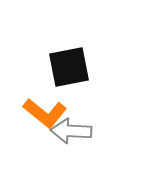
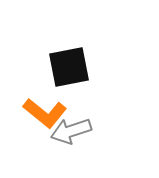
gray arrow: rotated 21 degrees counterclockwise
